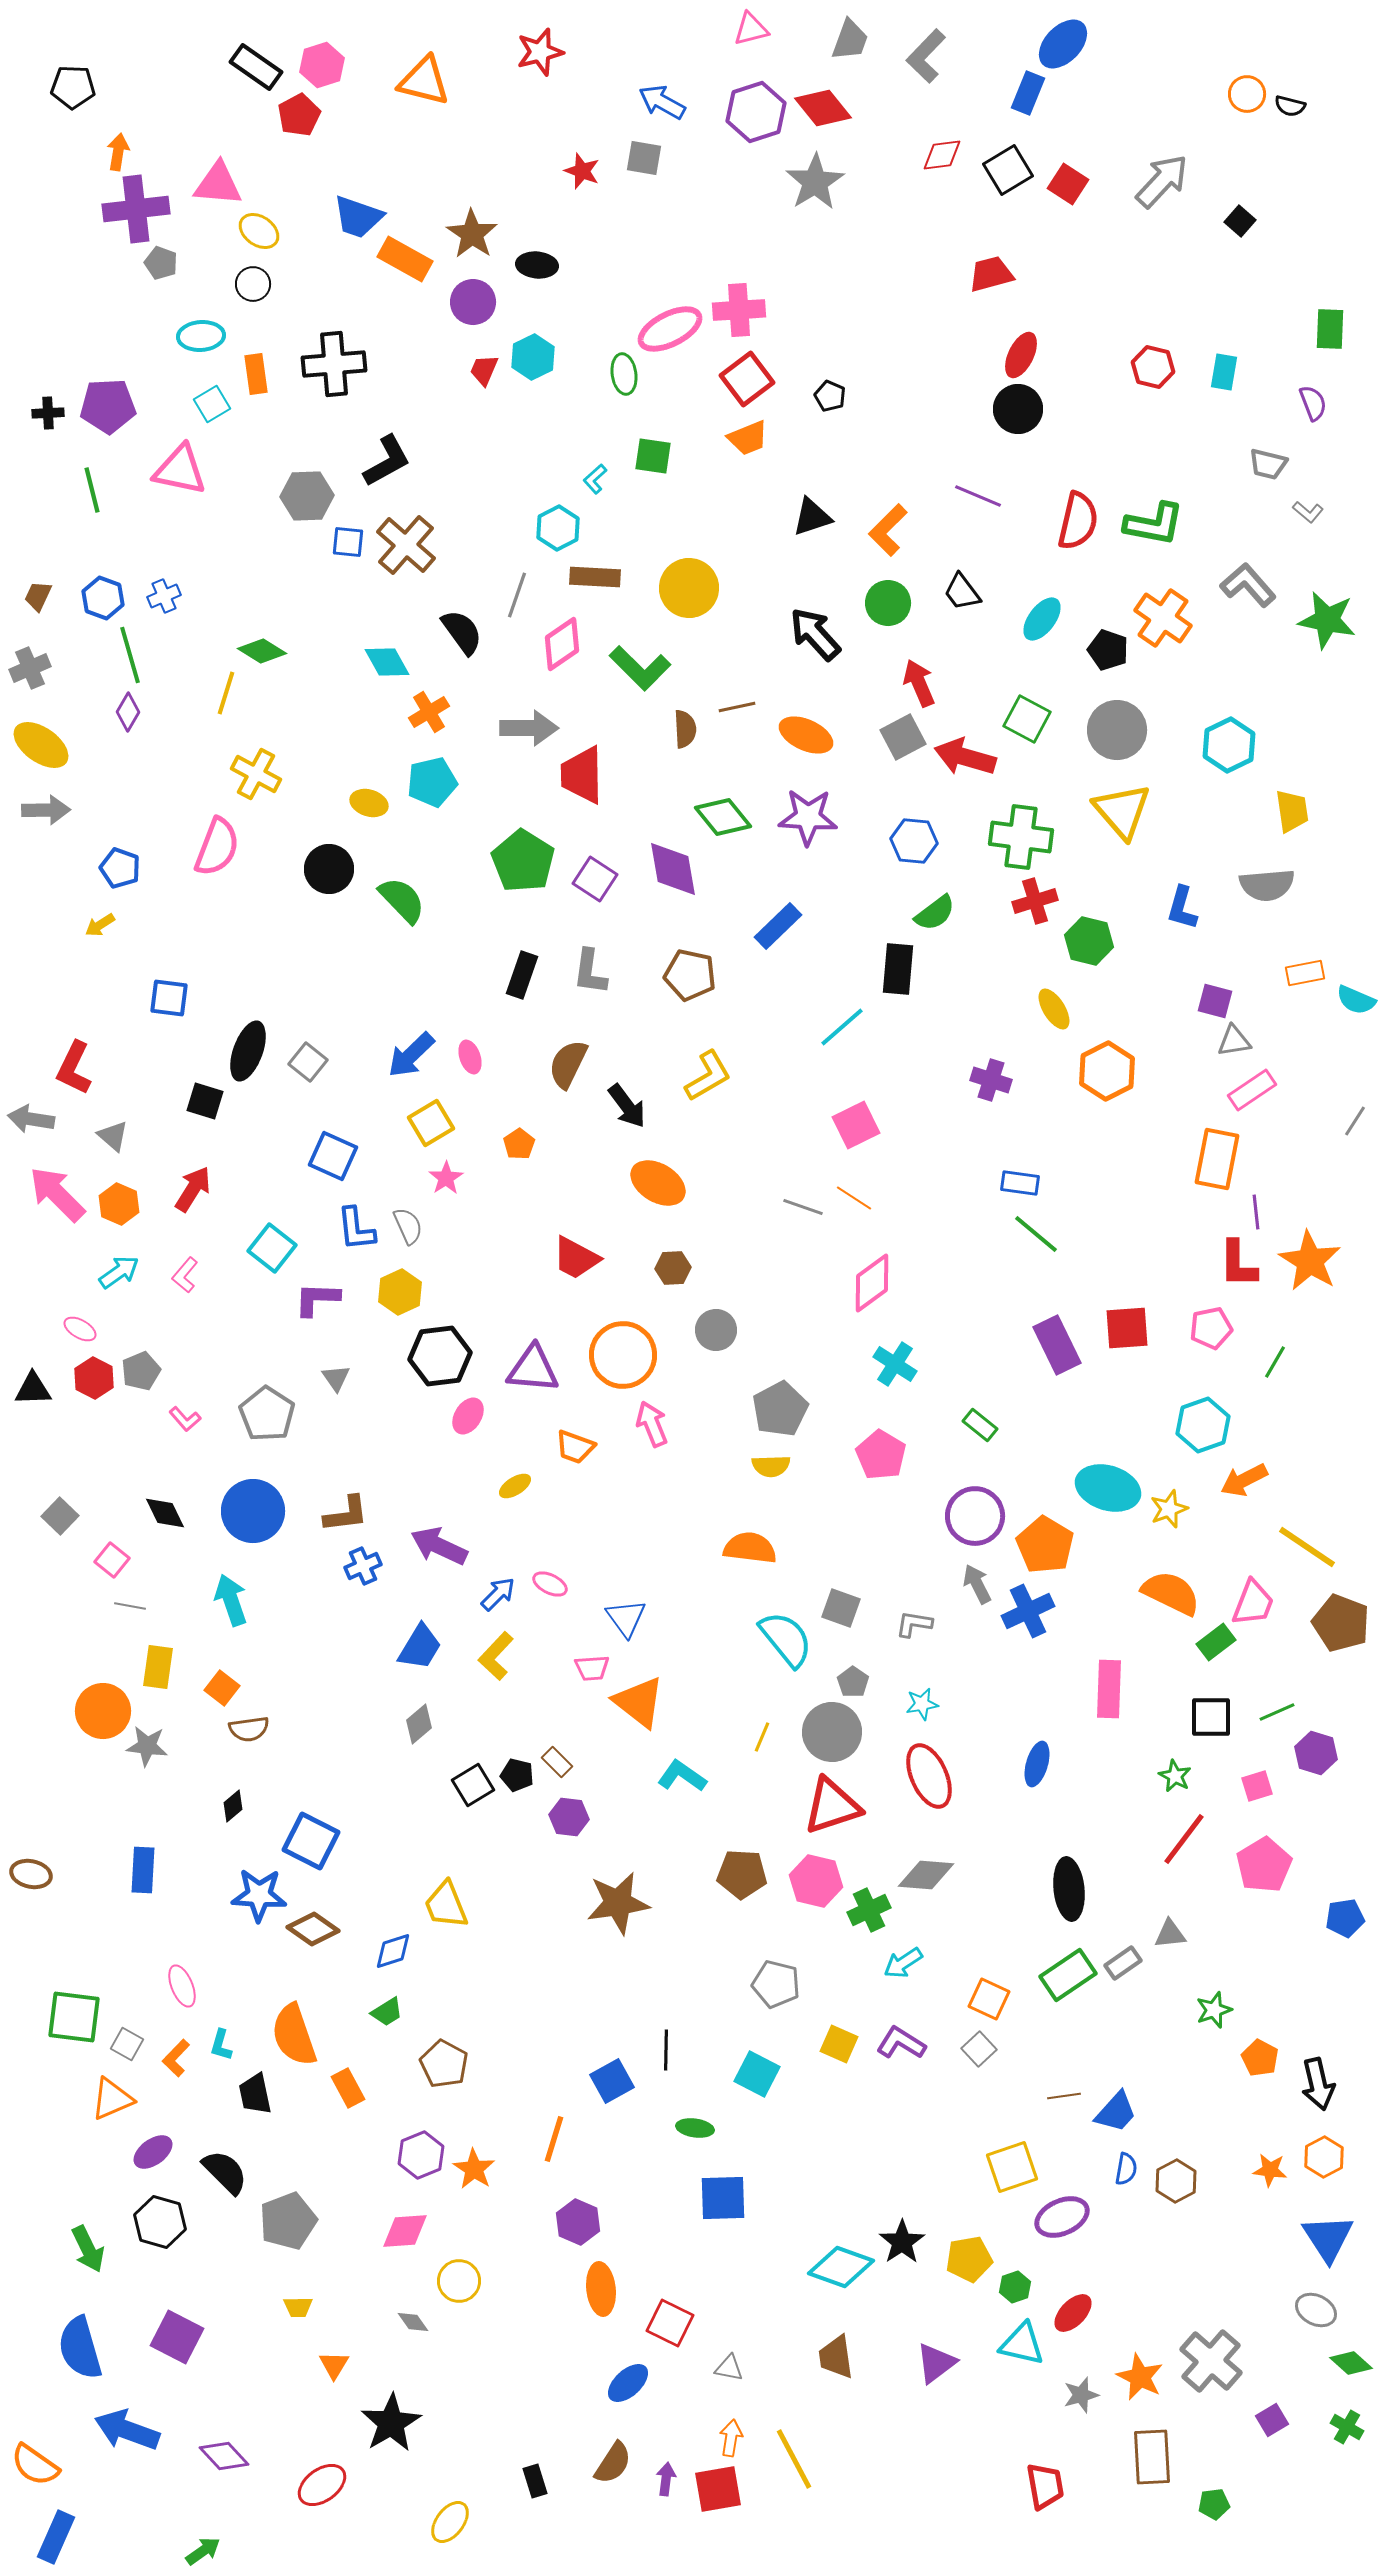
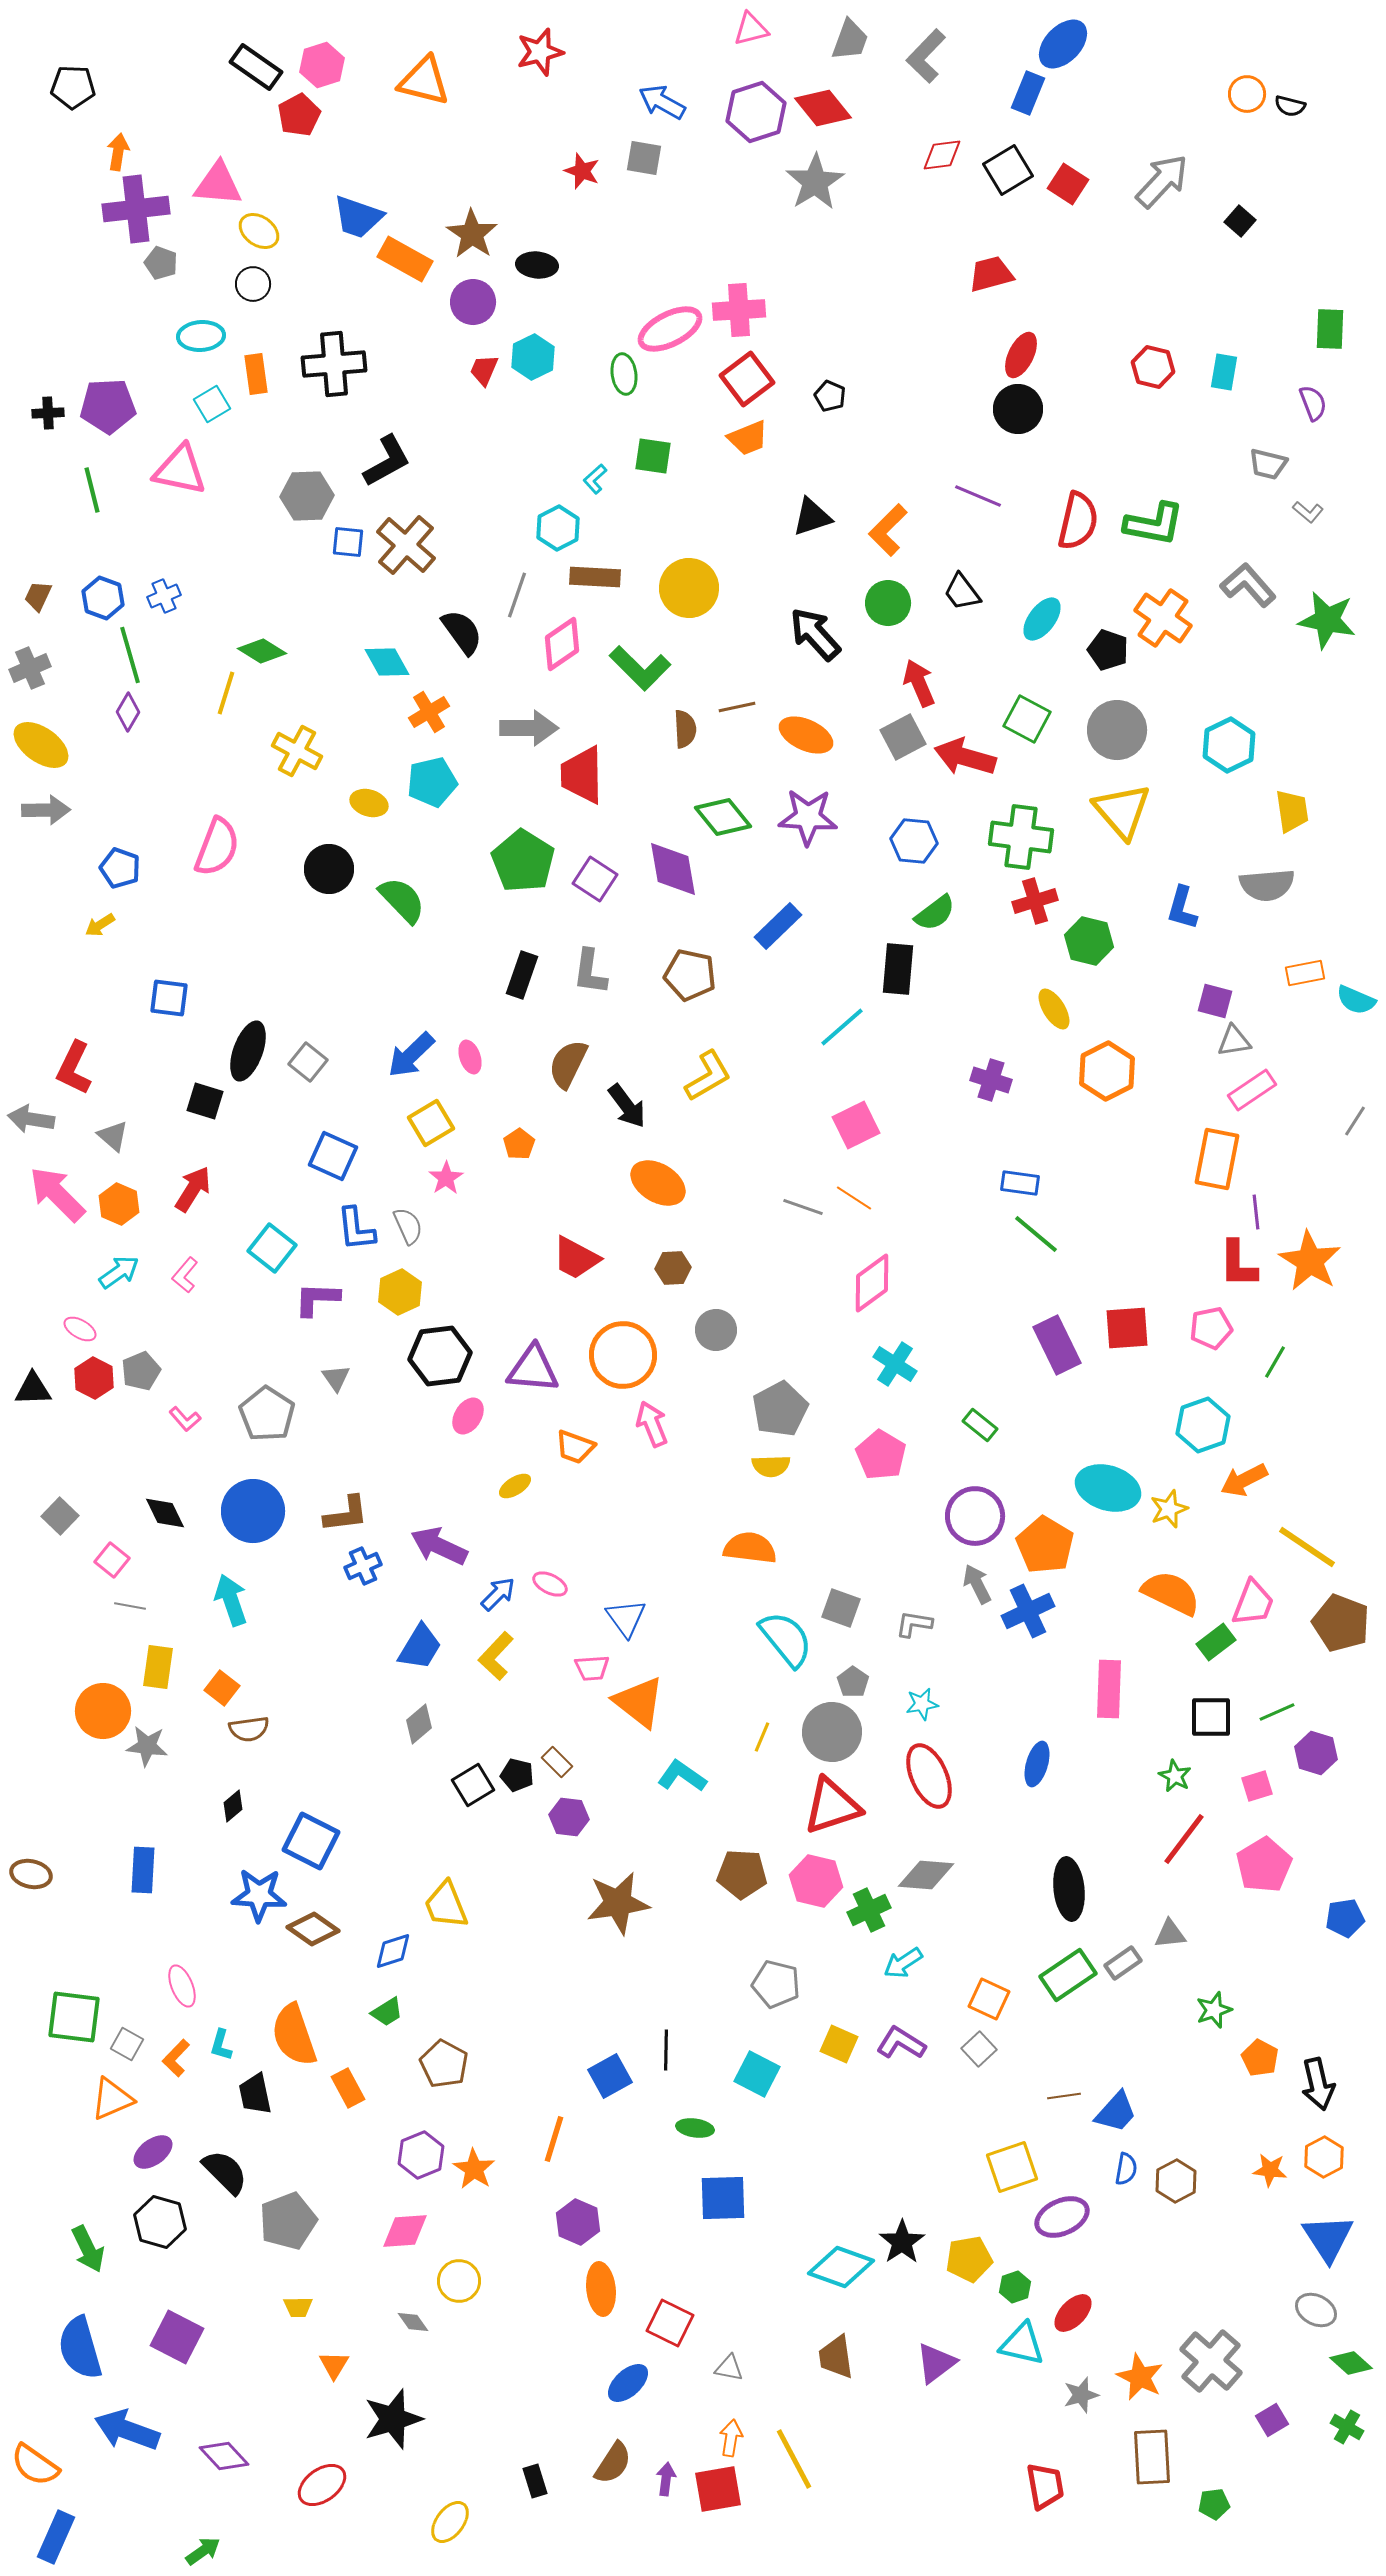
yellow cross at (256, 774): moved 41 px right, 23 px up
blue square at (612, 2081): moved 2 px left, 5 px up
black star at (391, 2423): moved 2 px right, 4 px up; rotated 14 degrees clockwise
